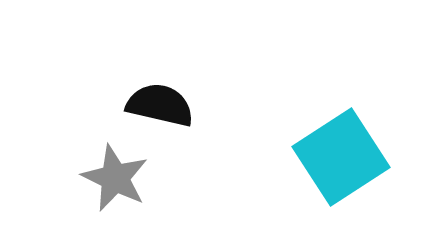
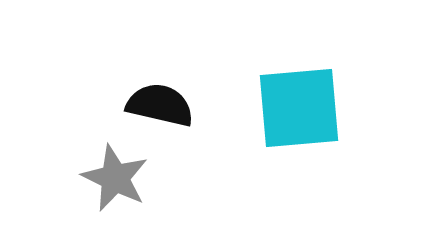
cyan square: moved 42 px left, 49 px up; rotated 28 degrees clockwise
